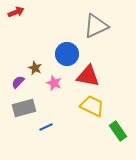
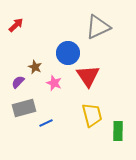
red arrow: moved 13 px down; rotated 21 degrees counterclockwise
gray triangle: moved 2 px right, 1 px down
blue circle: moved 1 px right, 1 px up
brown star: moved 1 px up
red triangle: rotated 45 degrees clockwise
yellow trapezoid: moved 9 px down; rotated 50 degrees clockwise
blue line: moved 4 px up
green rectangle: rotated 36 degrees clockwise
